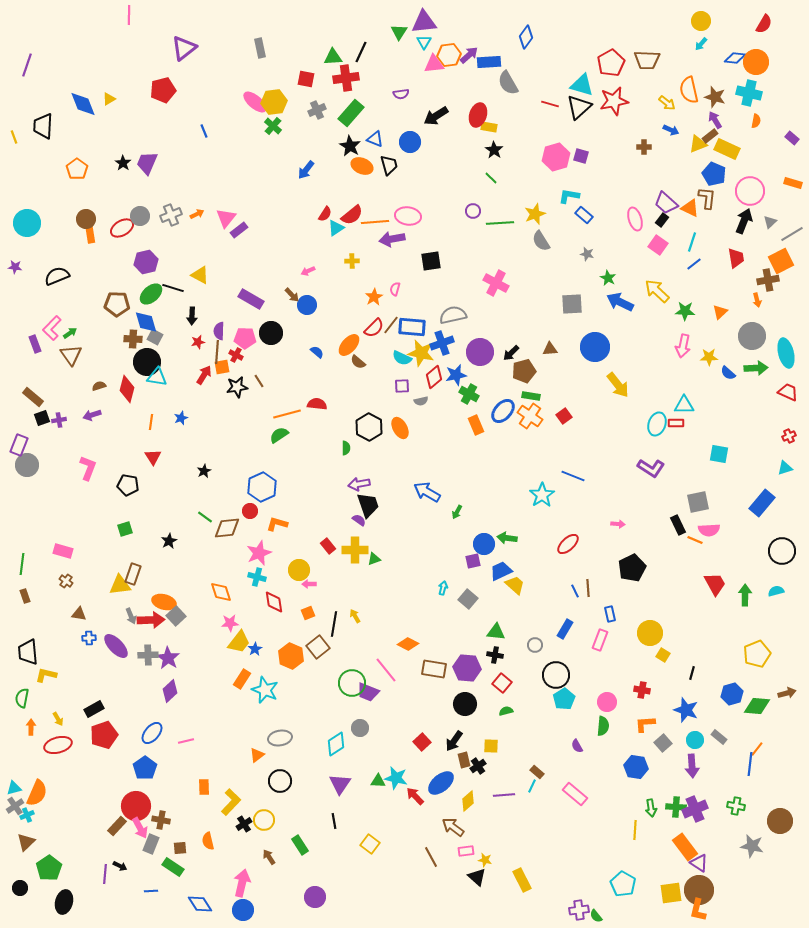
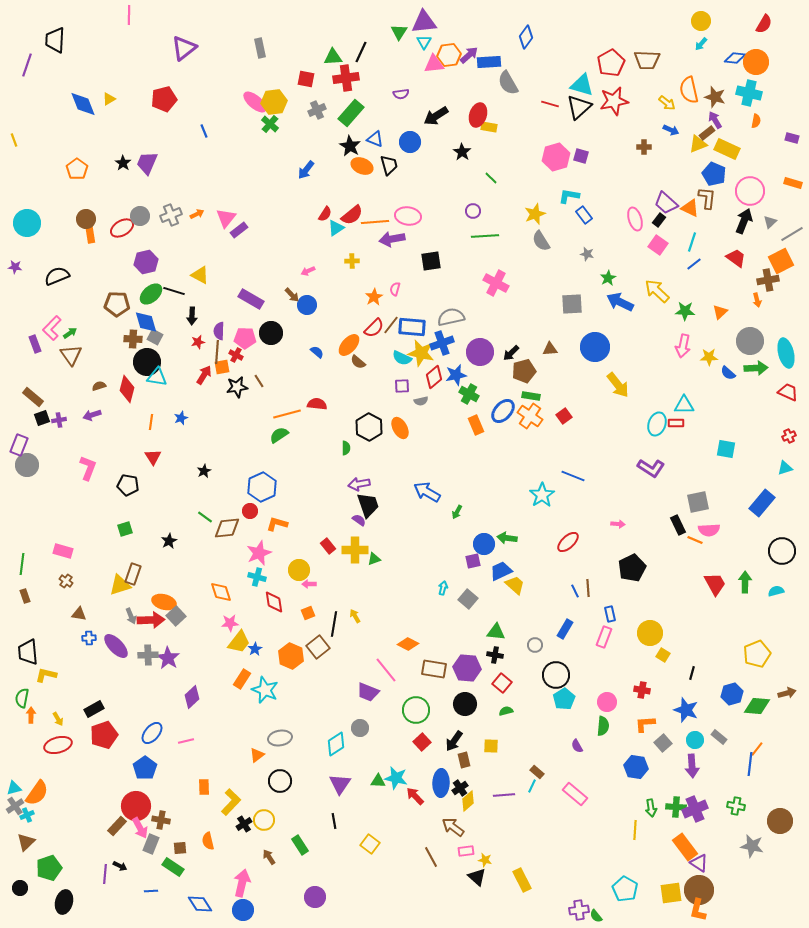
red pentagon at (163, 90): moved 1 px right, 9 px down
black trapezoid at (43, 126): moved 12 px right, 86 px up
green cross at (273, 126): moved 3 px left, 2 px up
brown rectangle at (710, 136): moved 3 px left, 3 px up
yellow line at (14, 137): moved 3 px down
purple rectangle at (792, 138): rotated 24 degrees counterclockwise
black star at (494, 150): moved 32 px left, 2 px down
blue rectangle at (584, 215): rotated 12 degrees clockwise
black rectangle at (662, 220): moved 3 px left
green line at (500, 223): moved 15 px left, 13 px down
red trapezoid at (736, 258): rotated 45 degrees counterclockwise
green star at (608, 278): rotated 14 degrees clockwise
black line at (173, 288): moved 1 px right, 3 px down
gray semicircle at (453, 315): moved 2 px left, 2 px down
gray circle at (752, 336): moved 2 px left, 5 px down
cyan square at (719, 454): moved 7 px right, 5 px up
red ellipse at (568, 544): moved 2 px up
yellow triangle at (120, 585): rotated 10 degrees counterclockwise
green arrow at (745, 595): moved 13 px up
pink rectangle at (600, 640): moved 4 px right, 3 px up
green circle at (352, 683): moved 64 px right, 27 px down
purple diamond at (170, 691): moved 22 px right, 6 px down
orange arrow at (31, 727): moved 12 px up
black cross at (478, 766): moved 18 px left, 22 px down
blue ellipse at (441, 783): rotated 48 degrees counterclockwise
orange semicircle at (37, 793): rotated 12 degrees clockwise
green pentagon at (49, 868): rotated 15 degrees clockwise
cyan pentagon at (623, 884): moved 2 px right, 5 px down
